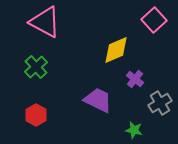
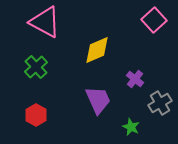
yellow diamond: moved 19 px left
purple trapezoid: rotated 40 degrees clockwise
green star: moved 3 px left, 3 px up; rotated 12 degrees clockwise
